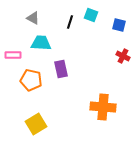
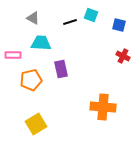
black line: rotated 56 degrees clockwise
orange pentagon: rotated 25 degrees counterclockwise
